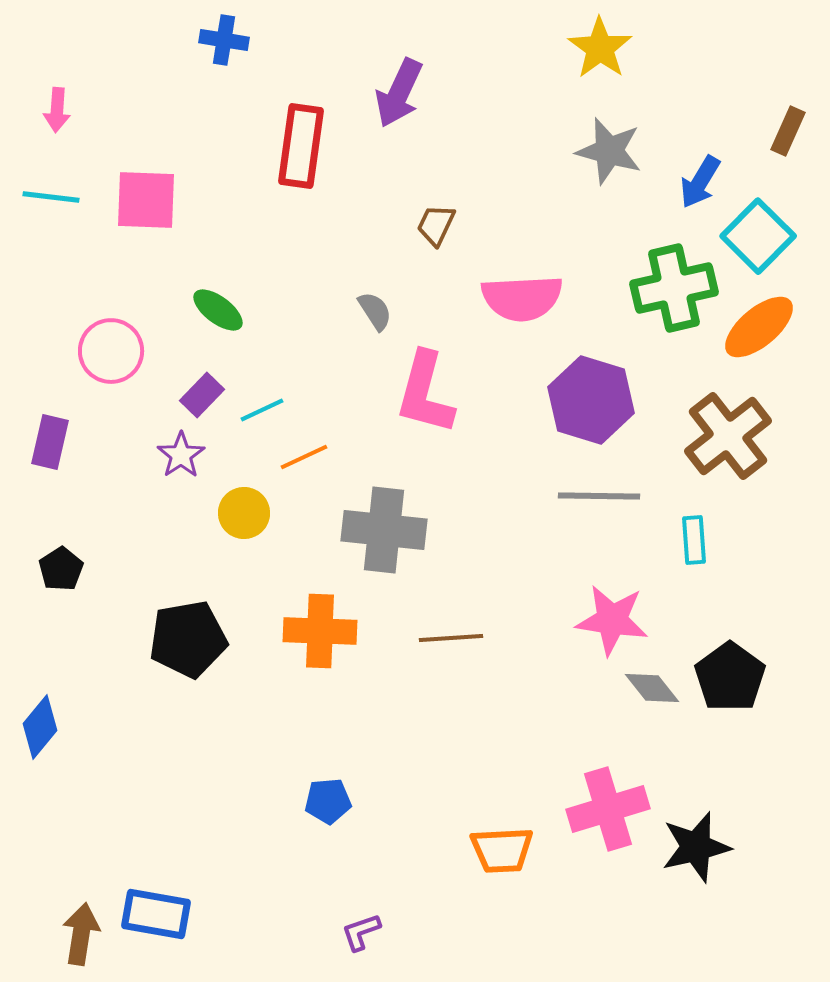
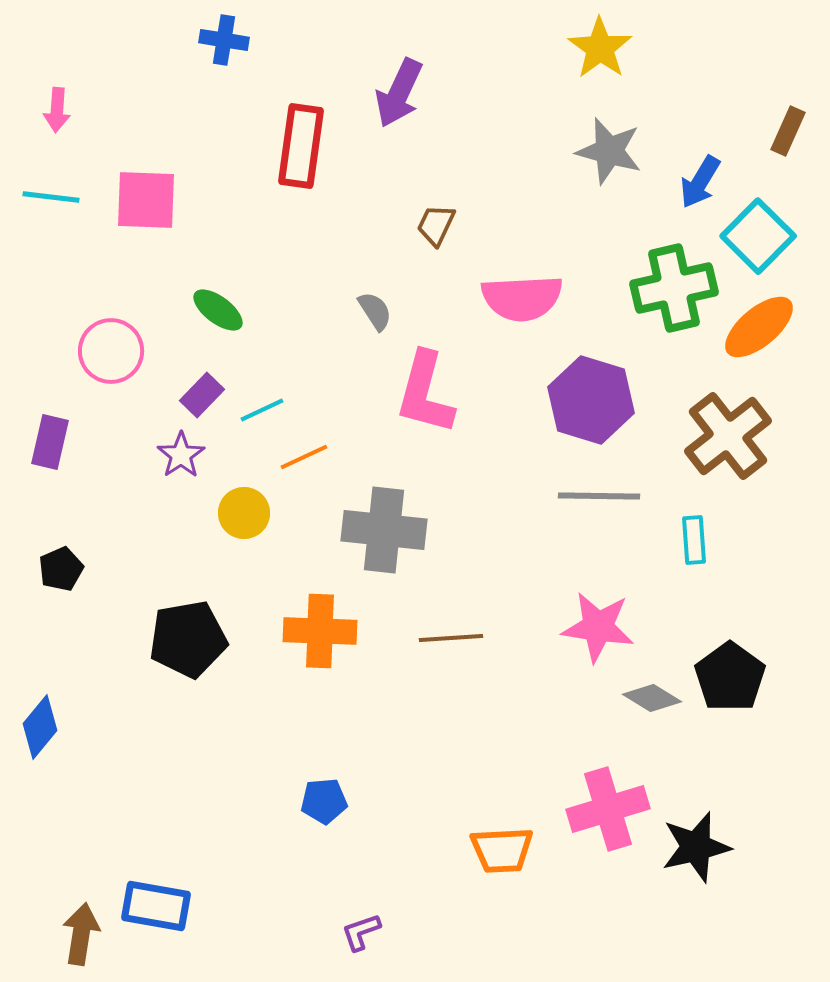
black pentagon at (61, 569): rotated 9 degrees clockwise
pink star at (612, 620): moved 14 px left, 7 px down
gray diamond at (652, 688): moved 10 px down; rotated 20 degrees counterclockwise
blue pentagon at (328, 801): moved 4 px left
blue rectangle at (156, 914): moved 8 px up
